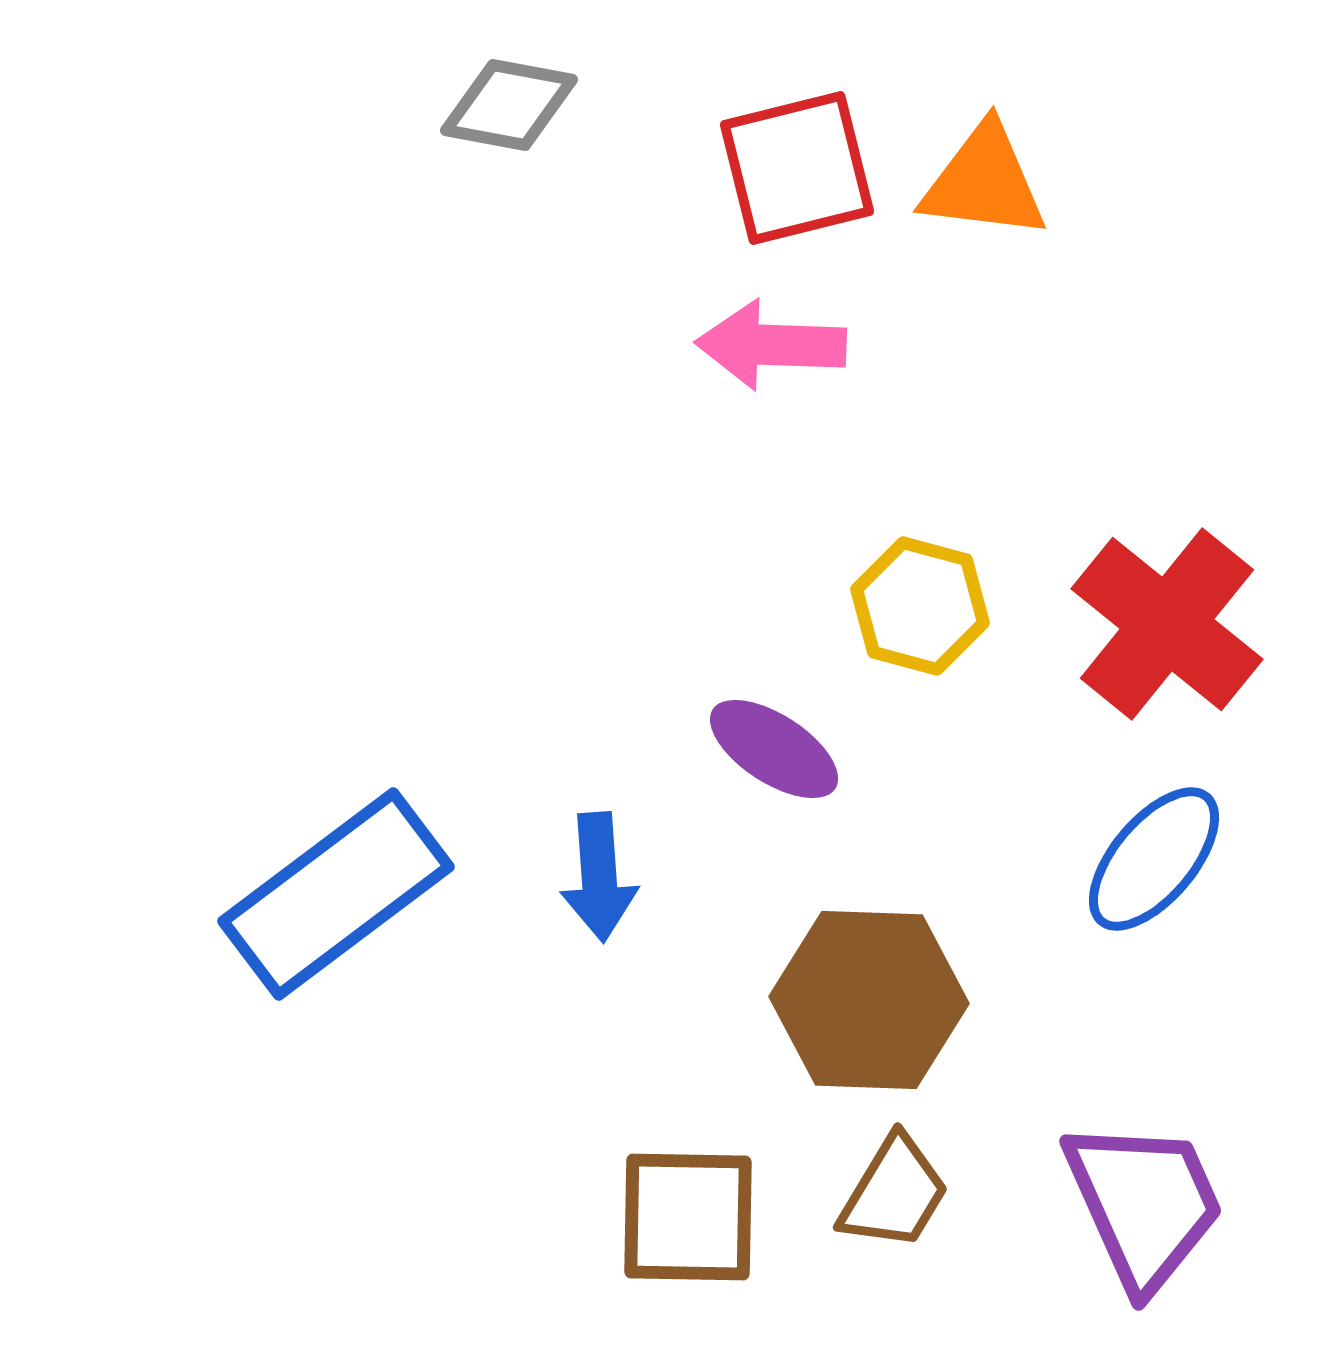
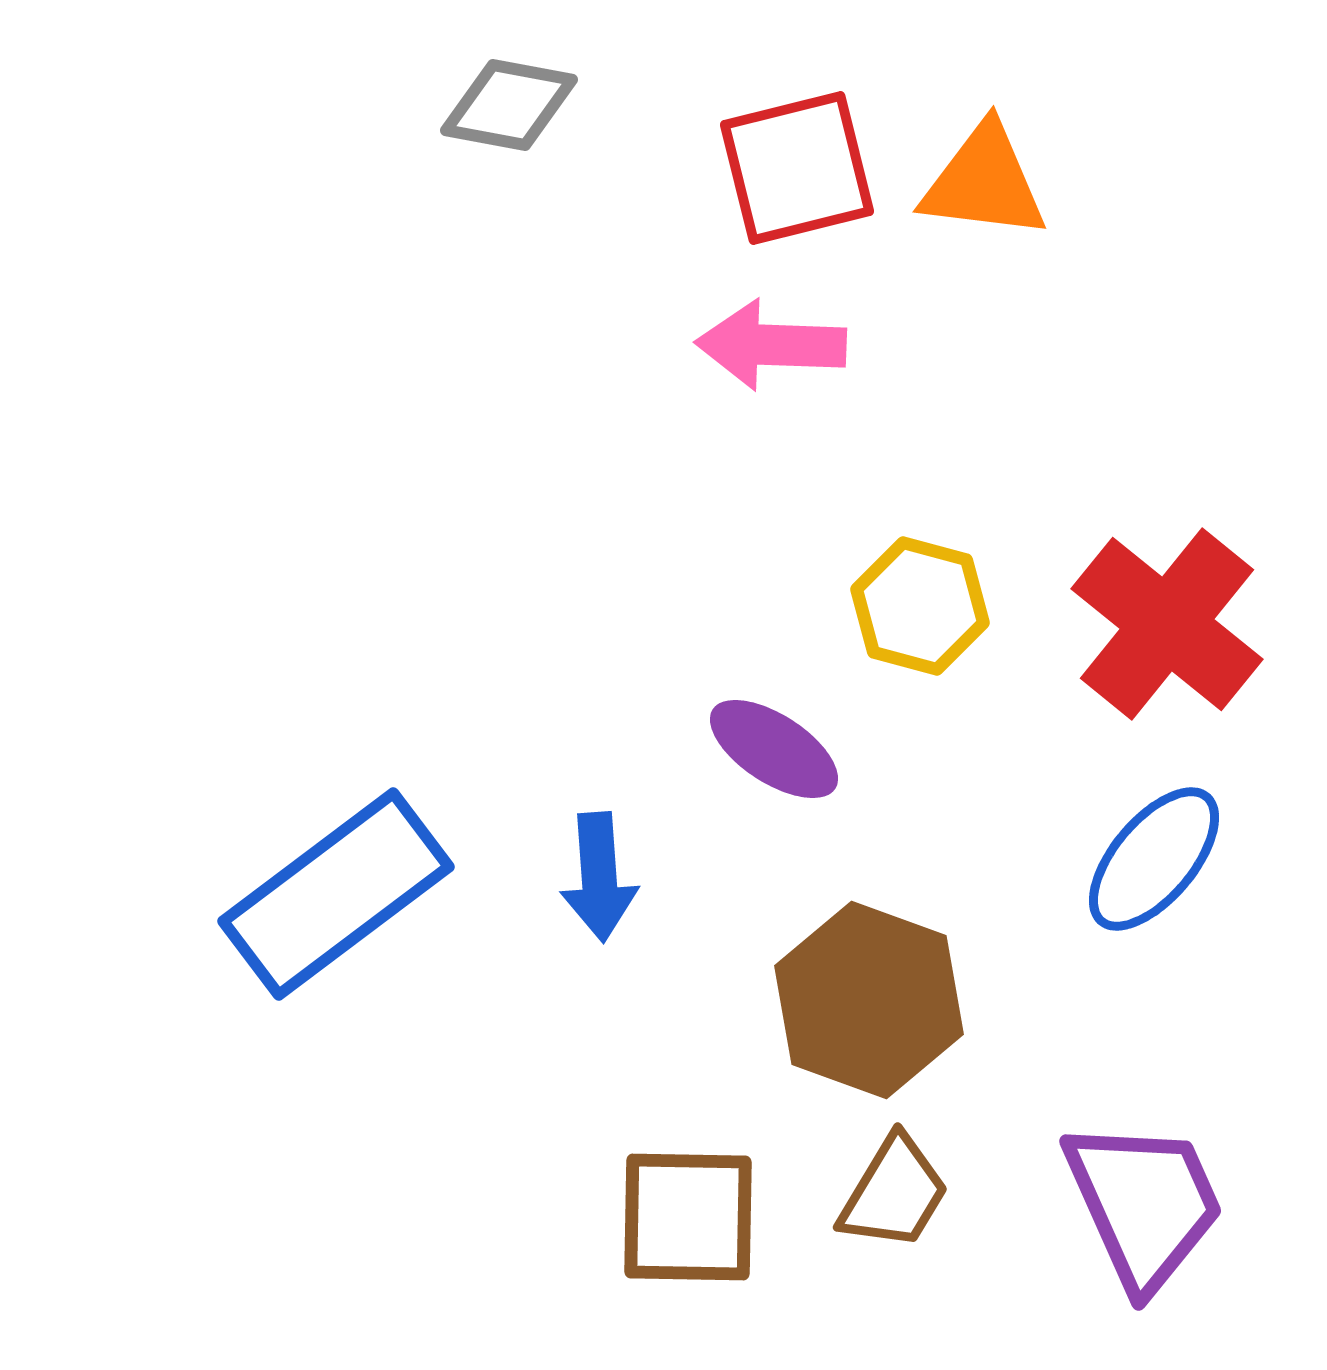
brown hexagon: rotated 18 degrees clockwise
